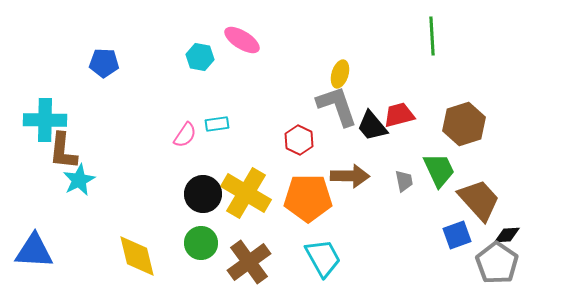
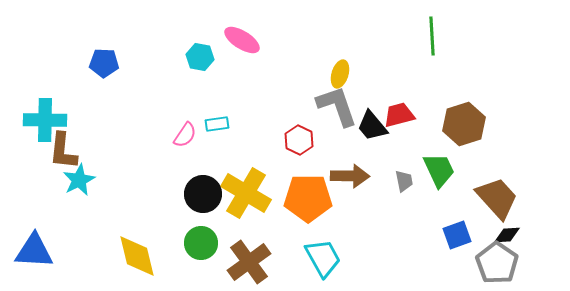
brown trapezoid: moved 18 px right, 2 px up
